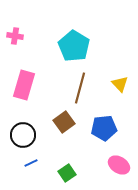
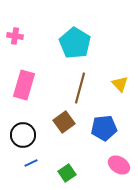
cyan pentagon: moved 1 px right, 3 px up
